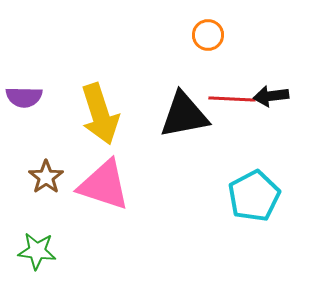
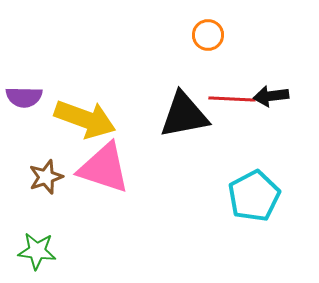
yellow arrow: moved 15 px left, 5 px down; rotated 52 degrees counterclockwise
brown star: rotated 16 degrees clockwise
pink triangle: moved 17 px up
